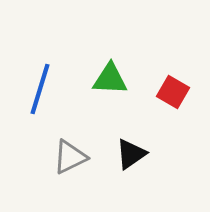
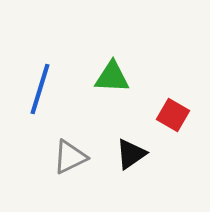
green triangle: moved 2 px right, 2 px up
red square: moved 23 px down
